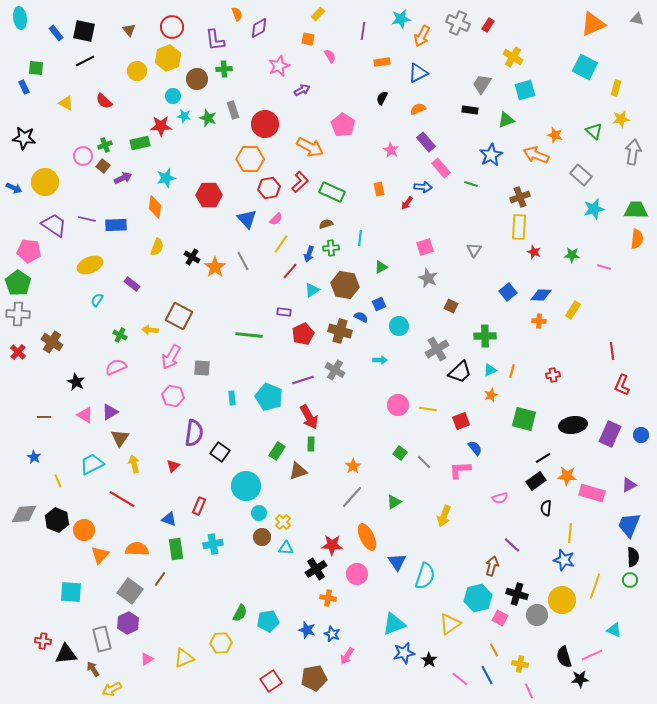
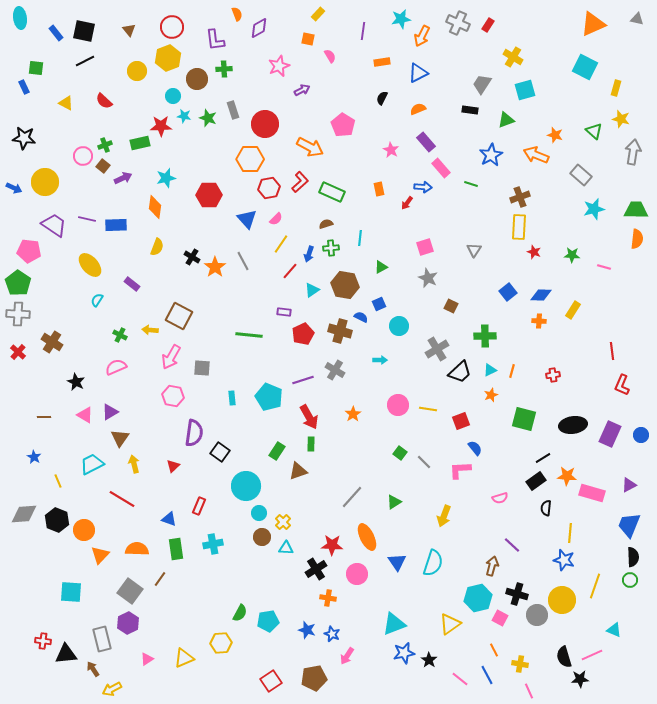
yellow star at (621, 119): rotated 24 degrees clockwise
yellow ellipse at (90, 265): rotated 70 degrees clockwise
orange star at (353, 466): moved 52 px up
cyan semicircle at (425, 576): moved 8 px right, 13 px up
